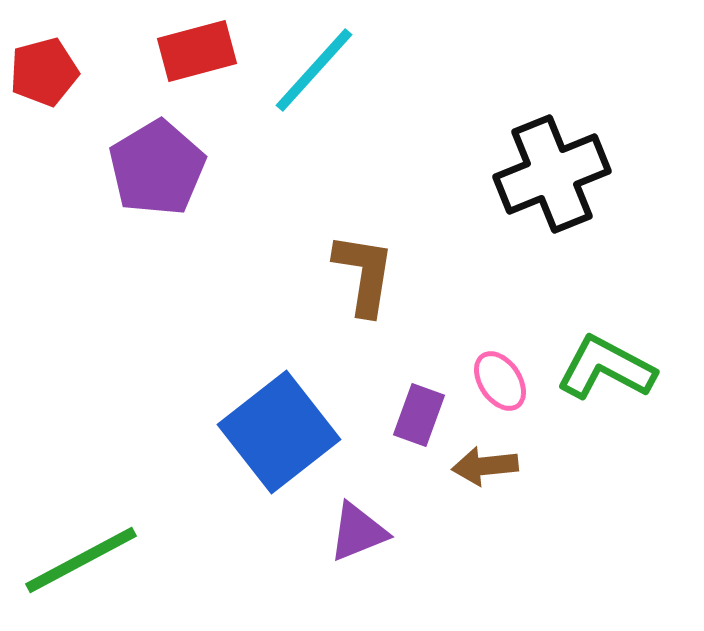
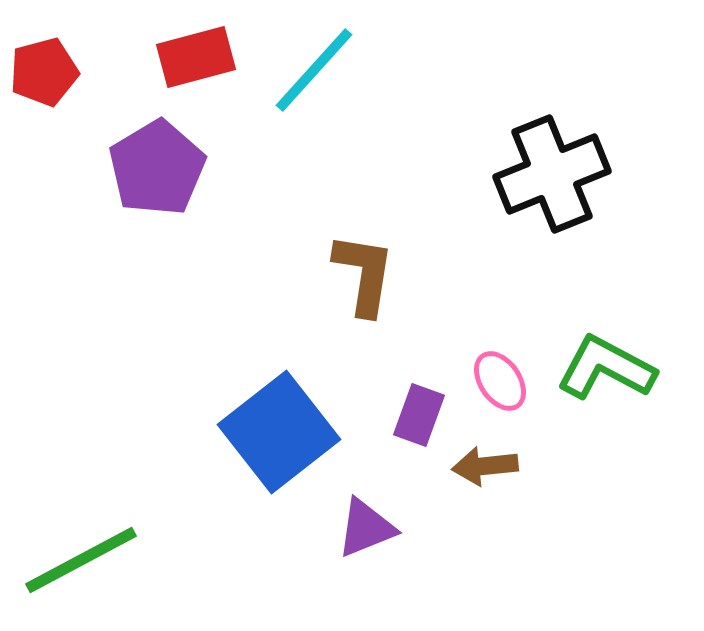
red rectangle: moved 1 px left, 6 px down
purple triangle: moved 8 px right, 4 px up
